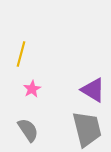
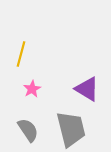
purple triangle: moved 6 px left, 1 px up
gray trapezoid: moved 16 px left
